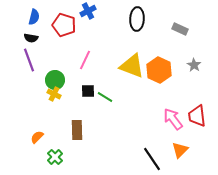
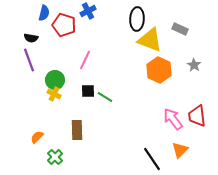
blue semicircle: moved 10 px right, 4 px up
yellow triangle: moved 18 px right, 26 px up
